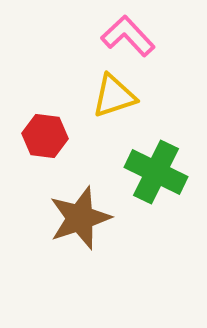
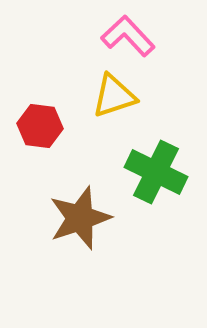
red hexagon: moved 5 px left, 10 px up
